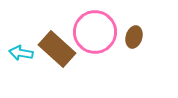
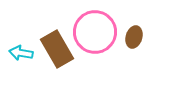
brown rectangle: rotated 18 degrees clockwise
